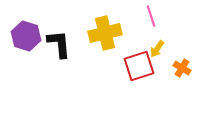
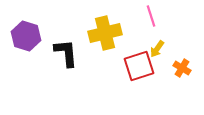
black L-shape: moved 7 px right, 9 px down
